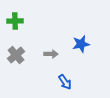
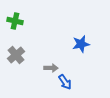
green cross: rotated 14 degrees clockwise
gray arrow: moved 14 px down
